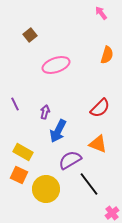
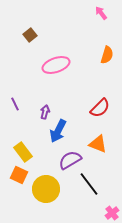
yellow rectangle: rotated 24 degrees clockwise
